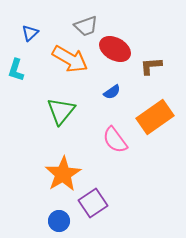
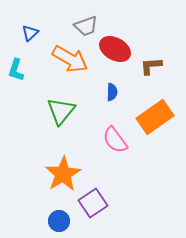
blue semicircle: rotated 54 degrees counterclockwise
